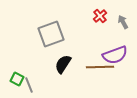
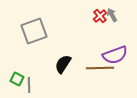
gray arrow: moved 11 px left, 7 px up
gray square: moved 17 px left, 3 px up
brown line: moved 1 px down
gray line: rotated 21 degrees clockwise
